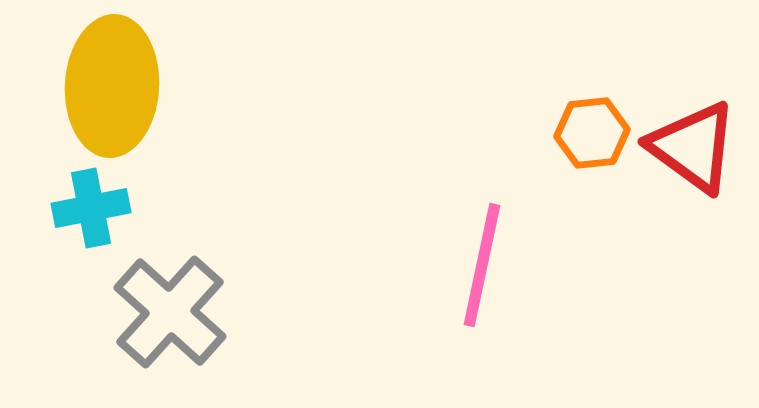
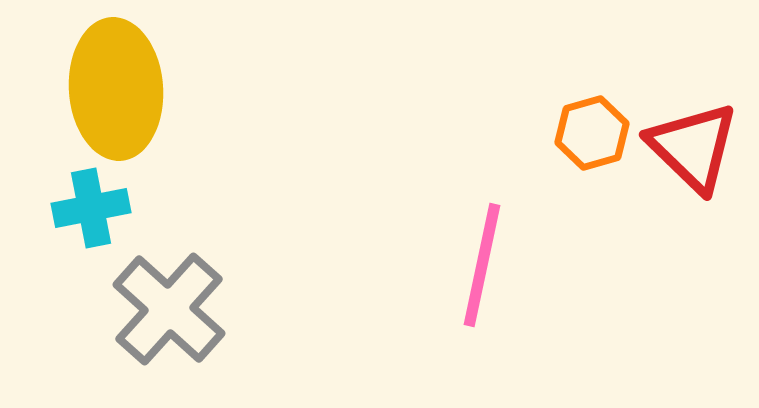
yellow ellipse: moved 4 px right, 3 px down; rotated 7 degrees counterclockwise
orange hexagon: rotated 10 degrees counterclockwise
red triangle: rotated 8 degrees clockwise
gray cross: moved 1 px left, 3 px up
